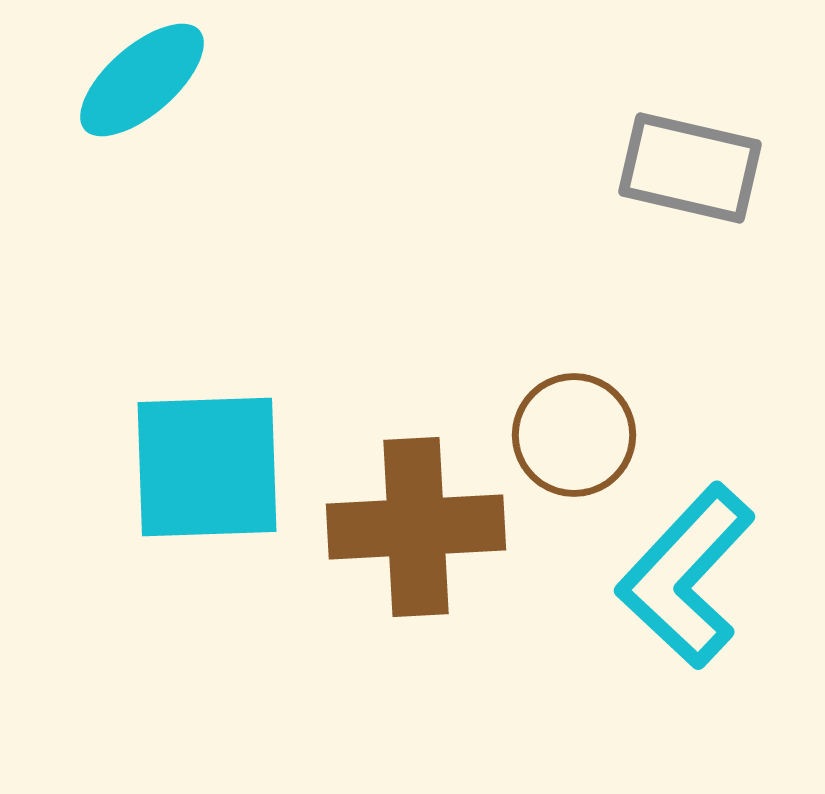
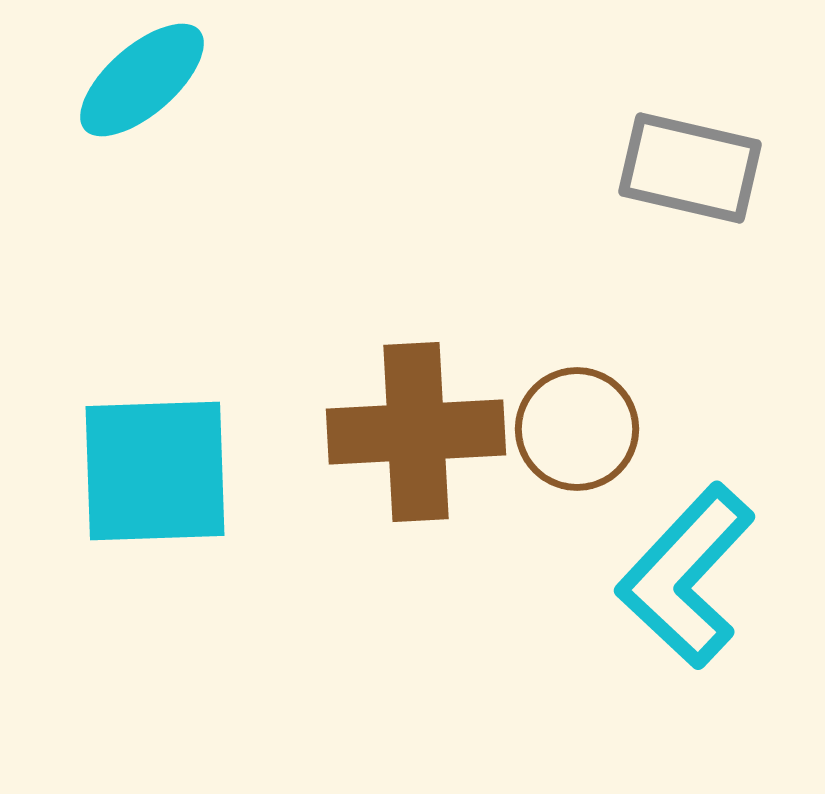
brown circle: moved 3 px right, 6 px up
cyan square: moved 52 px left, 4 px down
brown cross: moved 95 px up
